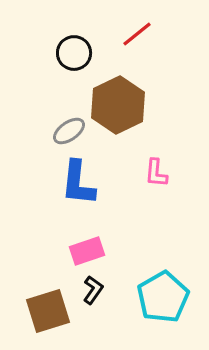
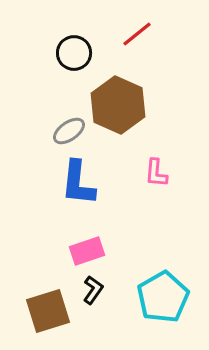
brown hexagon: rotated 10 degrees counterclockwise
